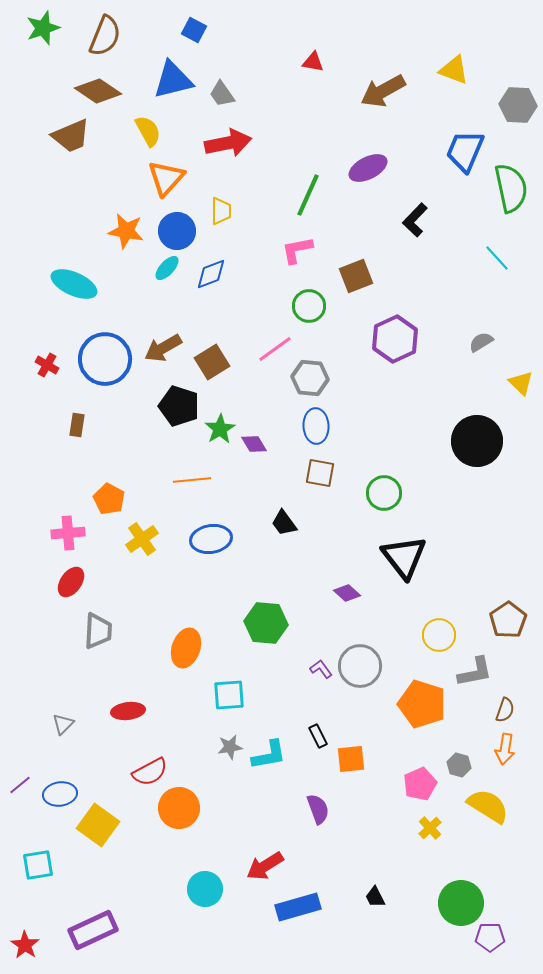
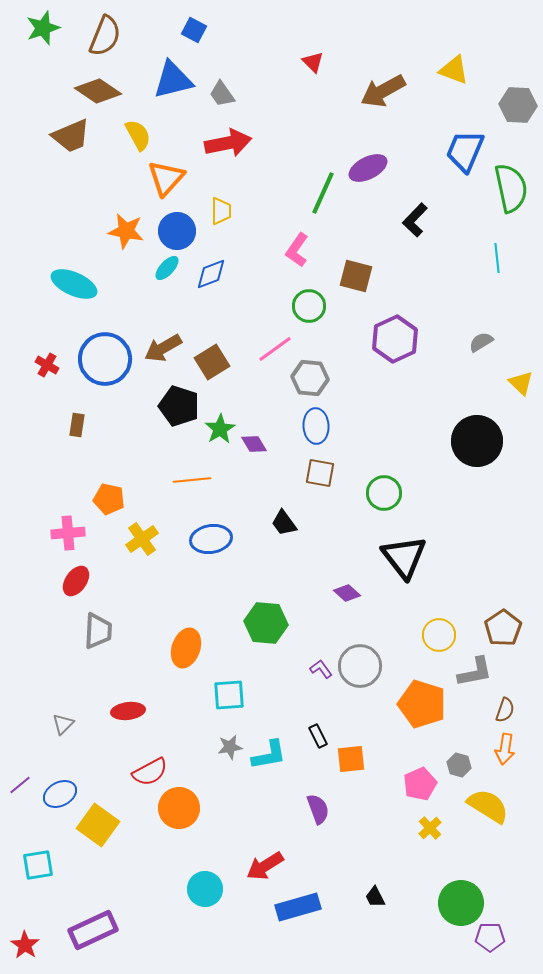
red triangle at (313, 62): rotated 35 degrees clockwise
yellow semicircle at (148, 131): moved 10 px left, 4 px down
green line at (308, 195): moved 15 px right, 2 px up
pink L-shape at (297, 250): rotated 44 degrees counterclockwise
cyan line at (497, 258): rotated 36 degrees clockwise
brown square at (356, 276): rotated 36 degrees clockwise
orange pentagon at (109, 499): rotated 16 degrees counterclockwise
red ellipse at (71, 582): moved 5 px right, 1 px up
brown pentagon at (508, 620): moved 5 px left, 8 px down
blue ellipse at (60, 794): rotated 20 degrees counterclockwise
